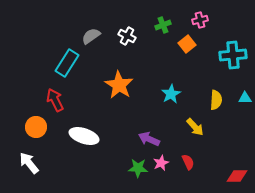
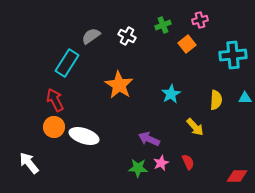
orange circle: moved 18 px right
